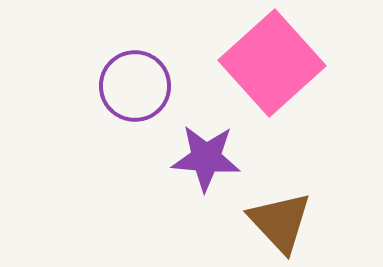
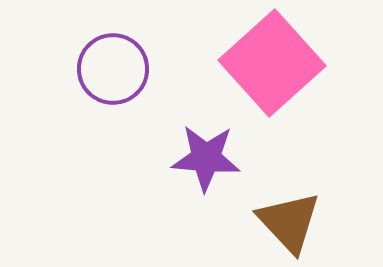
purple circle: moved 22 px left, 17 px up
brown triangle: moved 9 px right
